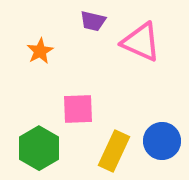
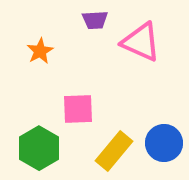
purple trapezoid: moved 2 px right, 1 px up; rotated 16 degrees counterclockwise
blue circle: moved 2 px right, 2 px down
yellow rectangle: rotated 15 degrees clockwise
